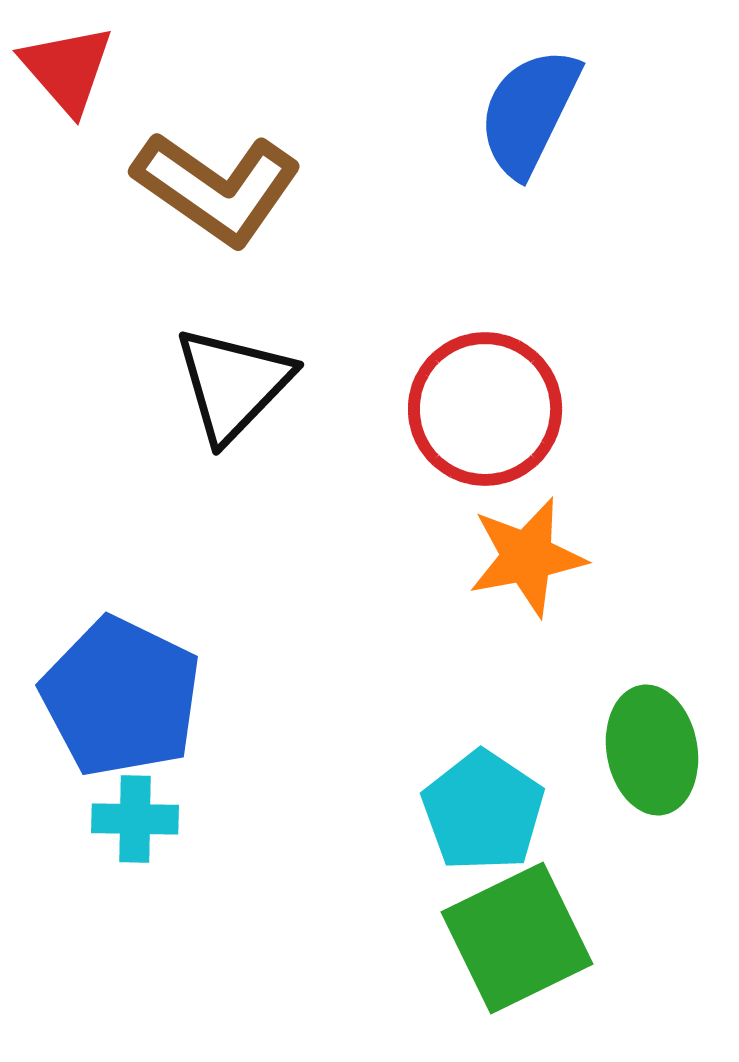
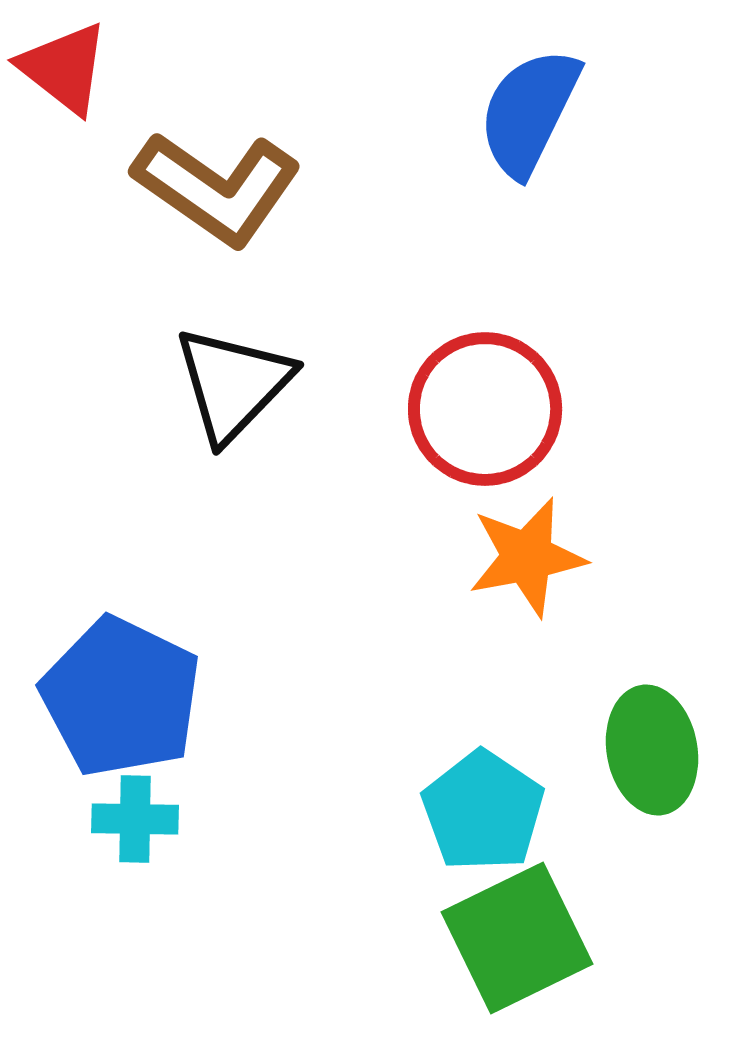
red triangle: moved 3 px left, 1 px up; rotated 11 degrees counterclockwise
